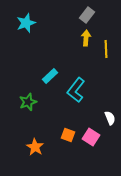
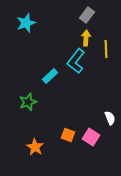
cyan L-shape: moved 29 px up
